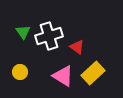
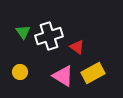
yellow rectangle: rotated 15 degrees clockwise
